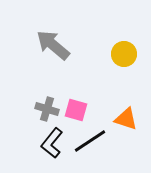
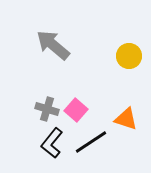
yellow circle: moved 5 px right, 2 px down
pink square: rotated 25 degrees clockwise
black line: moved 1 px right, 1 px down
